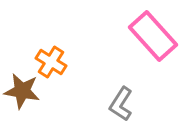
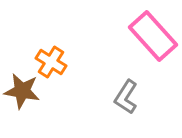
gray L-shape: moved 5 px right, 7 px up
